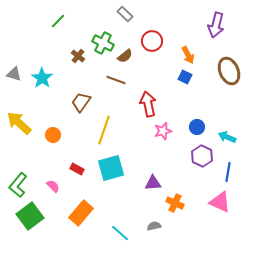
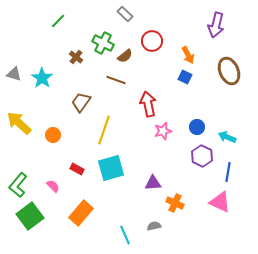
brown cross: moved 2 px left, 1 px down
cyan line: moved 5 px right, 2 px down; rotated 24 degrees clockwise
